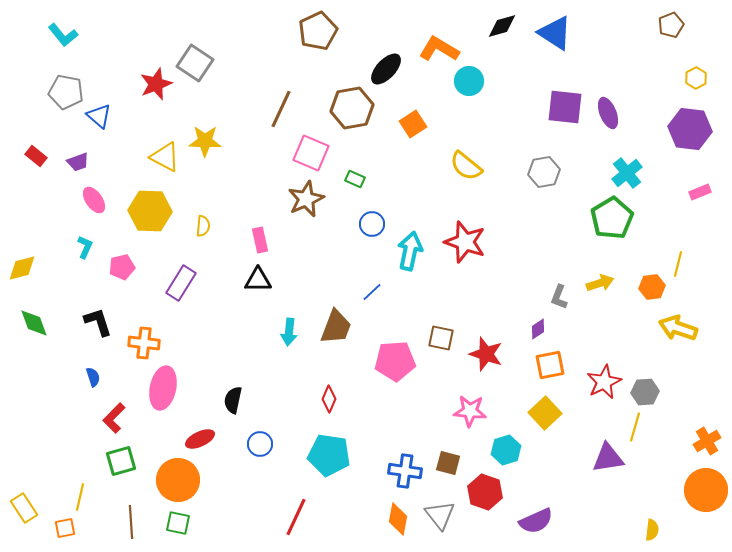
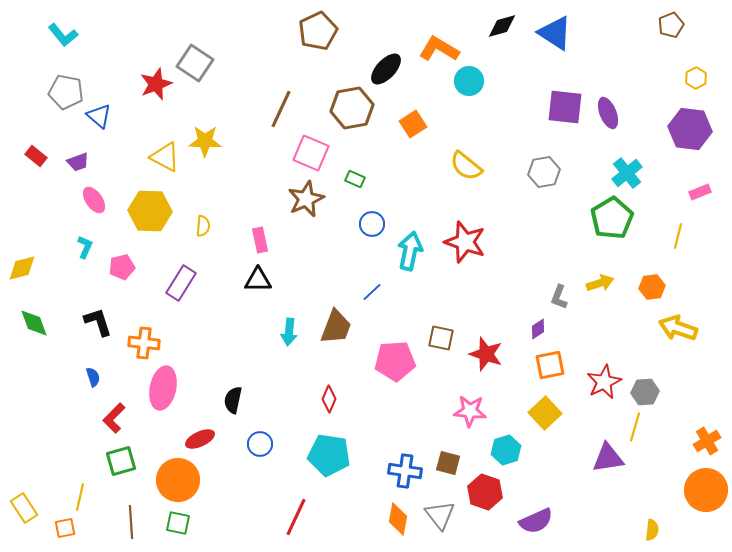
yellow line at (678, 264): moved 28 px up
